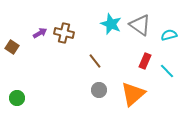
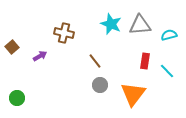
gray triangle: rotated 40 degrees counterclockwise
purple arrow: moved 23 px down
brown square: rotated 16 degrees clockwise
red rectangle: rotated 14 degrees counterclockwise
gray circle: moved 1 px right, 5 px up
orange triangle: rotated 12 degrees counterclockwise
